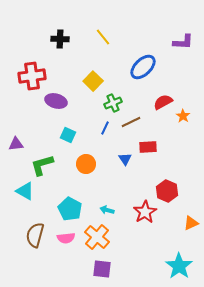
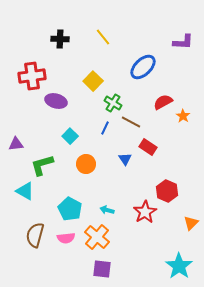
green cross: rotated 36 degrees counterclockwise
brown line: rotated 54 degrees clockwise
cyan square: moved 2 px right, 1 px down; rotated 21 degrees clockwise
red rectangle: rotated 36 degrees clockwise
orange triangle: rotated 21 degrees counterclockwise
